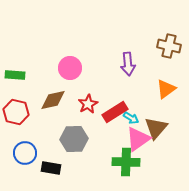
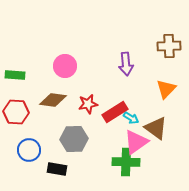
brown cross: rotated 15 degrees counterclockwise
purple arrow: moved 2 px left
pink circle: moved 5 px left, 2 px up
orange triangle: rotated 10 degrees counterclockwise
brown diamond: rotated 20 degrees clockwise
red star: rotated 18 degrees clockwise
red hexagon: rotated 10 degrees counterclockwise
brown triangle: rotated 35 degrees counterclockwise
pink triangle: moved 2 px left, 3 px down
blue circle: moved 4 px right, 3 px up
black rectangle: moved 6 px right, 1 px down
